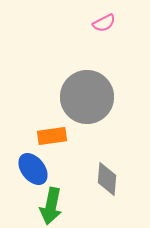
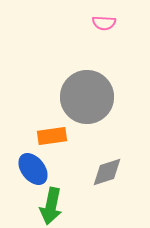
pink semicircle: rotated 30 degrees clockwise
gray diamond: moved 7 px up; rotated 68 degrees clockwise
